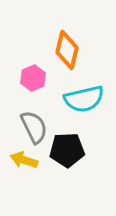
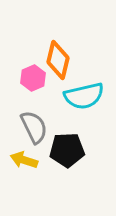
orange diamond: moved 9 px left, 10 px down
cyan semicircle: moved 3 px up
